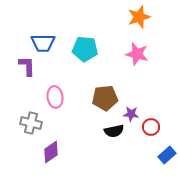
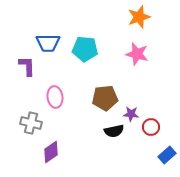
blue trapezoid: moved 5 px right
